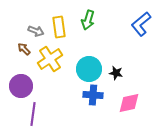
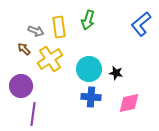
blue cross: moved 2 px left, 2 px down
